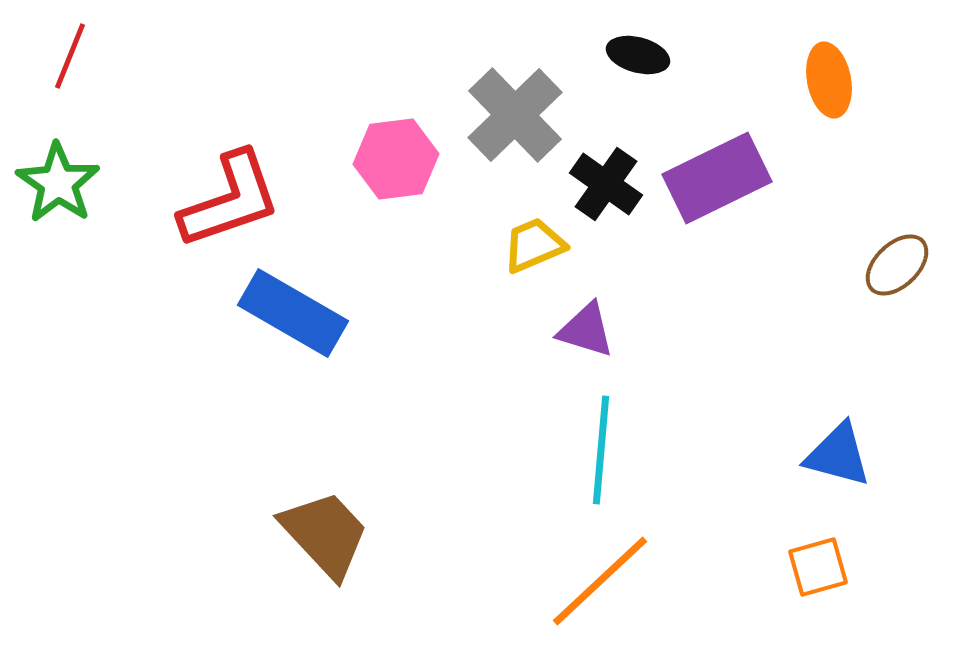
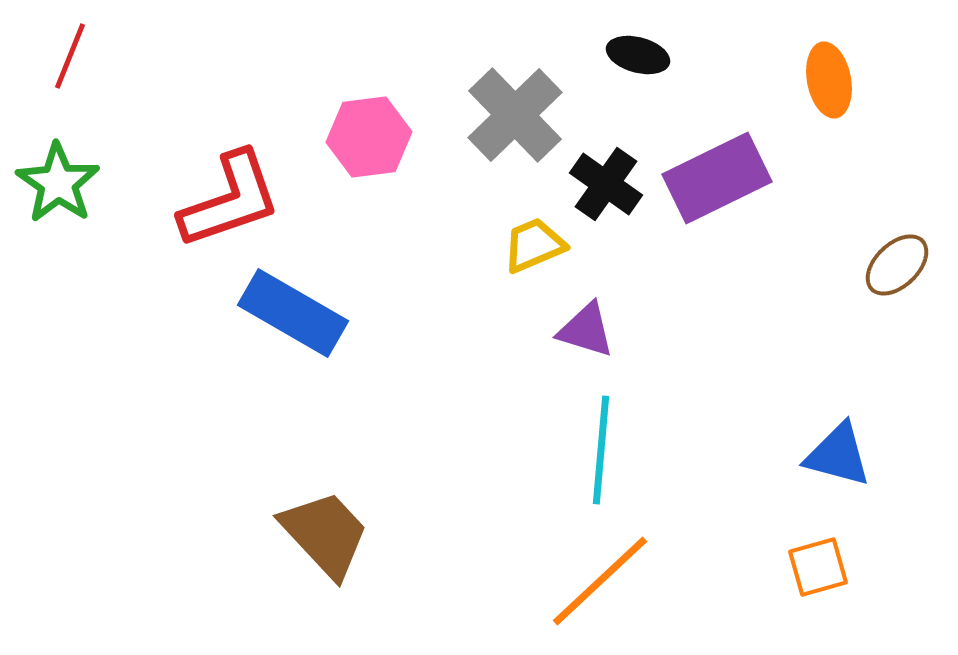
pink hexagon: moved 27 px left, 22 px up
